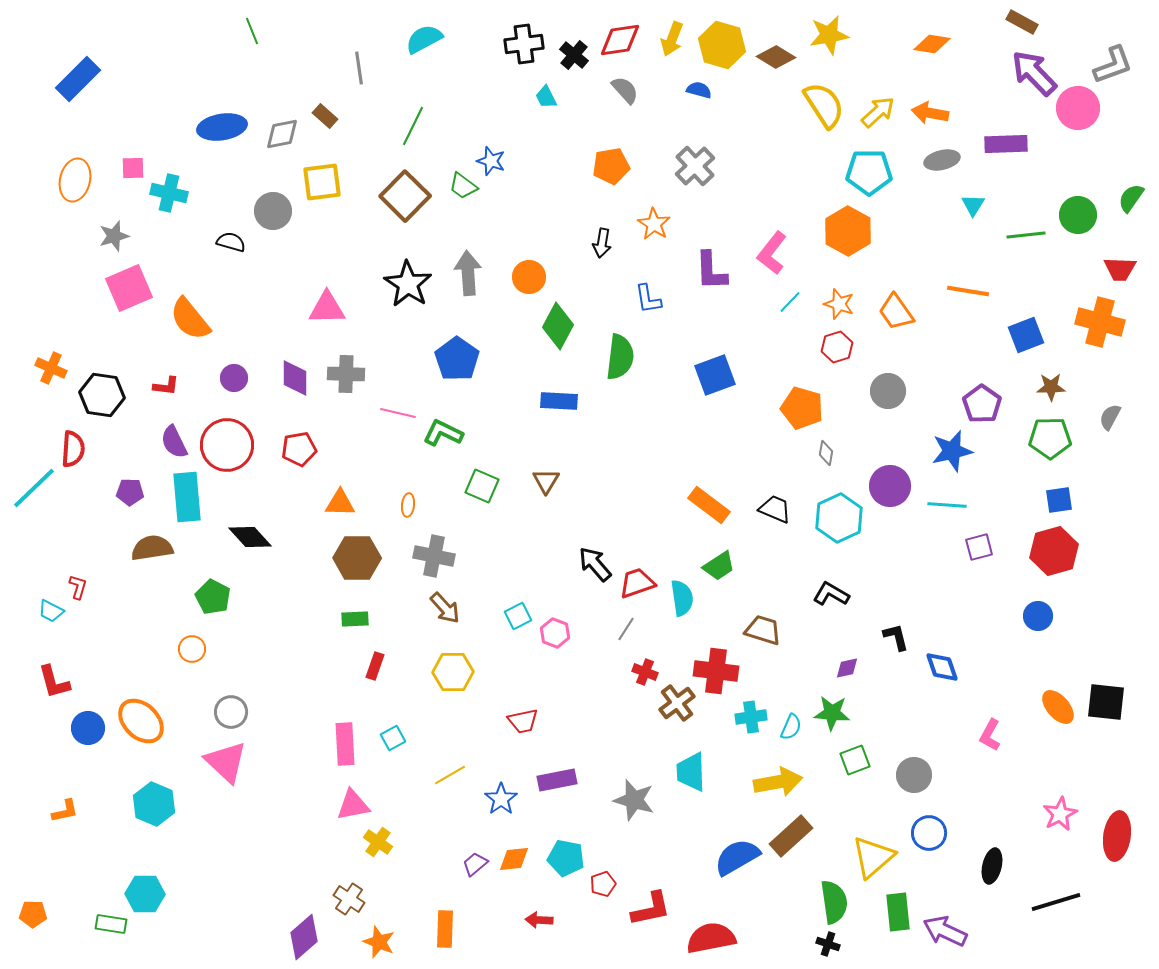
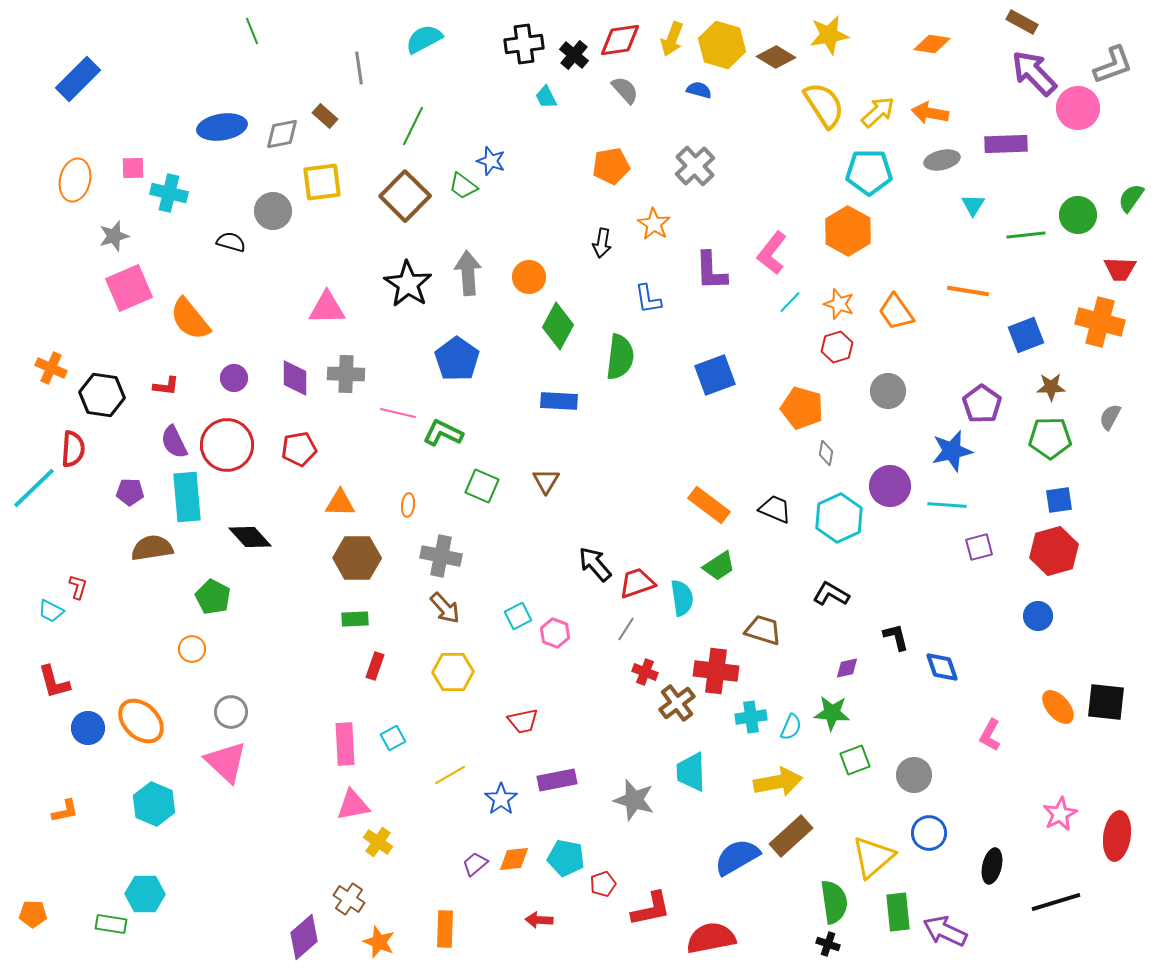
gray cross at (434, 556): moved 7 px right
